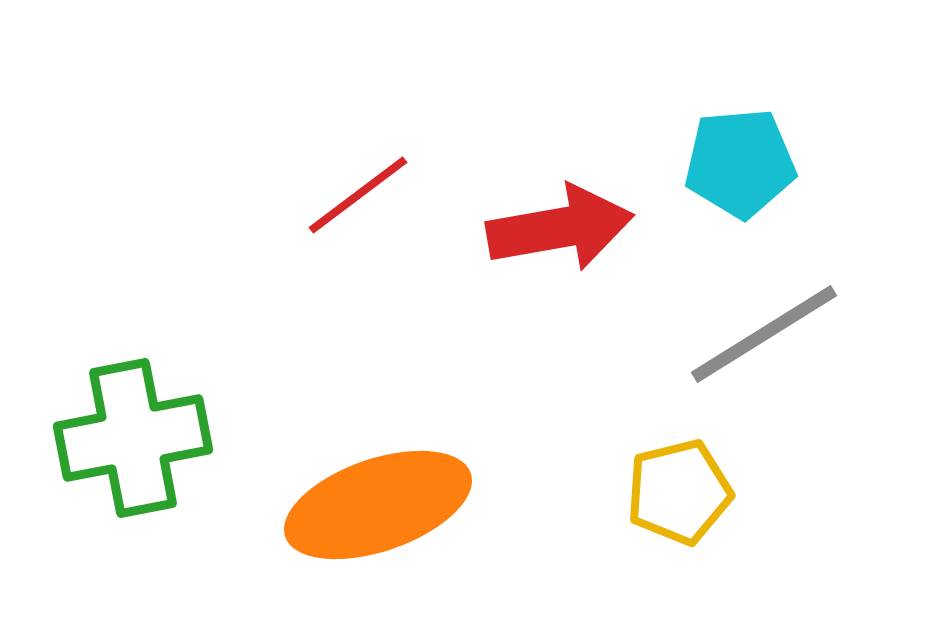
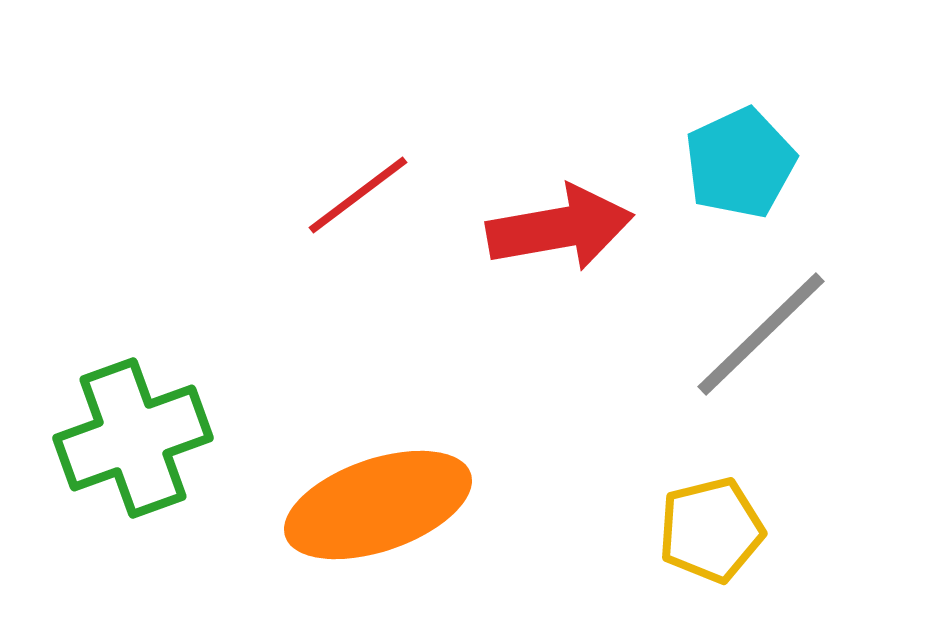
cyan pentagon: rotated 20 degrees counterclockwise
gray line: moved 3 px left; rotated 12 degrees counterclockwise
green cross: rotated 9 degrees counterclockwise
yellow pentagon: moved 32 px right, 38 px down
